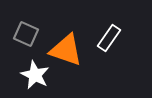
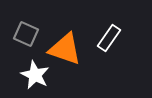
orange triangle: moved 1 px left, 1 px up
